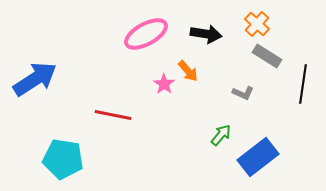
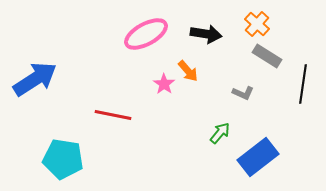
green arrow: moved 1 px left, 2 px up
